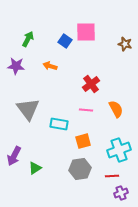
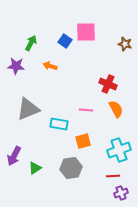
green arrow: moved 3 px right, 4 px down
red cross: moved 17 px right; rotated 30 degrees counterclockwise
gray triangle: rotated 45 degrees clockwise
gray hexagon: moved 9 px left, 1 px up
red line: moved 1 px right
